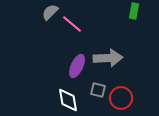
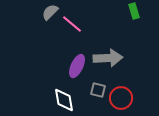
green rectangle: rotated 28 degrees counterclockwise
white diamond: moved 4 px left
